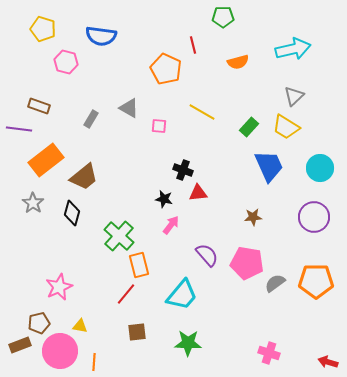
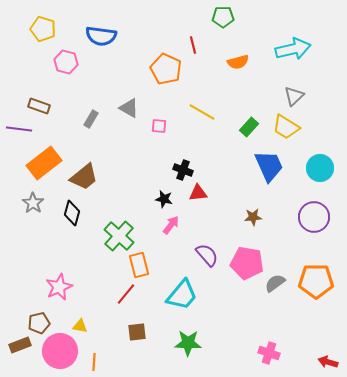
orange rectangle at (46, 160): moved 2 px left, 3 px down
